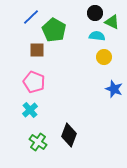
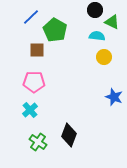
black circle: moved 3 px up
green pentagon: moved 1 px right
pink pentagon: rotated 20 degrees counterclockwise
blue star: moved 8 px down
